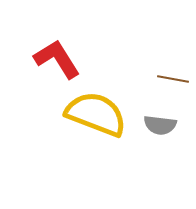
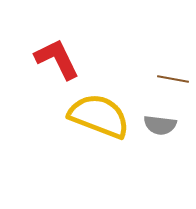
red L-shape: rotated 6 degrees clockwise
yellow semicircle: moved 3 px right, 2 px down
